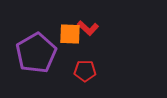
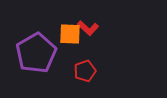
red pentagon: rotated 20 degrees counterclockwise
